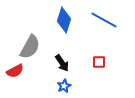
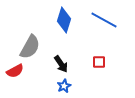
black arrow: moved 1 px left, 1 px down
